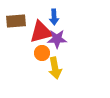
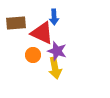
brown rectangle: moved 2 px down
red triangle: moved 1 px right, 1 px down; rotated 40 degrees clockwise
purple star: moved 12 px down; rotated 18 degrees clockwise
orange circle: moved 9 px left, 2 px down
